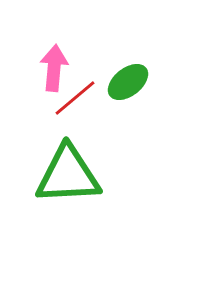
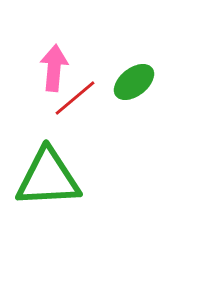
green ellipse: moved 6 px right
green triangle: moved 20 px left, 3 px down
